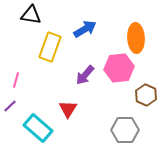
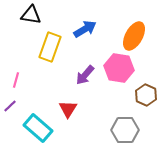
orange ellipse: moved 2 px left, 2 px up; rotated 32 degrees clockwise
pink hexagon: rotated 16 degrees clockwise
